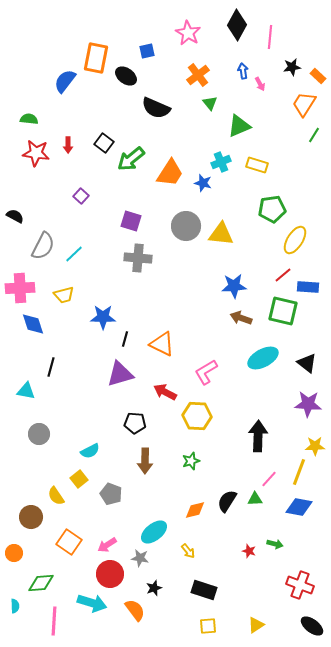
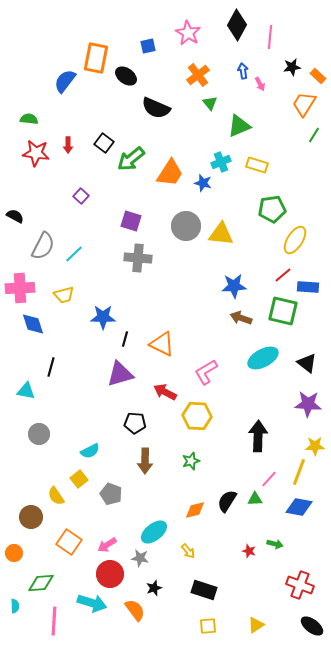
blue square at (147, 51): moved 1 px right, 5 px up
